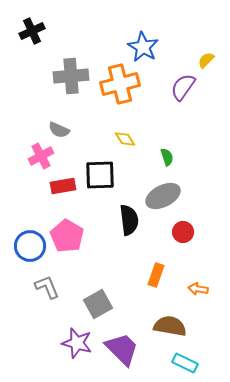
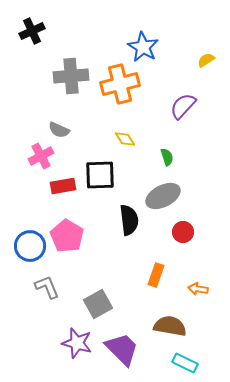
yellow semicircle: rotated 12 degrees clockwise
purple semicircle: moved 19 px down; rotated 8 degrees clockwise
